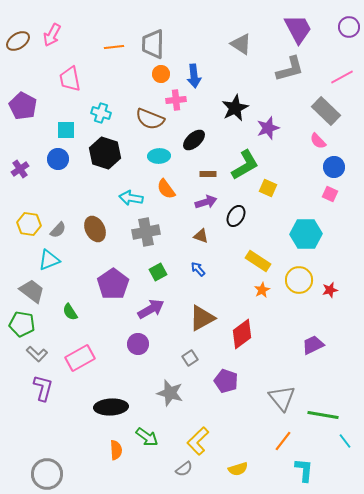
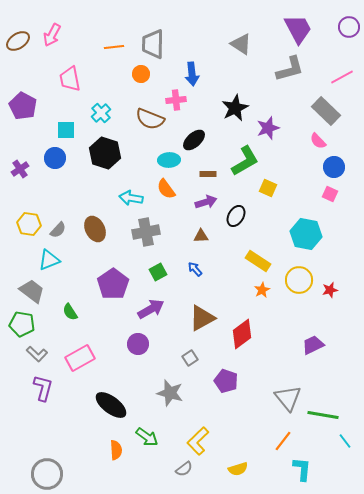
orange circle at (161, 74): moved 20 px left
blue arrow at (194, 76): moved 2 px left, 2 px up
cyan cross at (101, 113): rotated 30 degrees clockwise
cyan ellipse at (159, 156): moved 10 px right, 4 px down
blue circle at (58, 159): moved 3 px left, 1 px up
green L-shape at (245, 165): moved 4 px up
cyan hexagon at (306, 234): rotated 12 degrees clockwise
brown triangle at (201, 236): rotated 21 degrees counterclockwise
blue arrow at (198, 269): moved 3 px left
gray triangle at (282, 398): moved 6 px right
black ellipse at (111, 407): moved 2 px up; rotated 40 degrees clockwise
cyan L-shape at (304, 470): moved 2 px left, 1 px up
